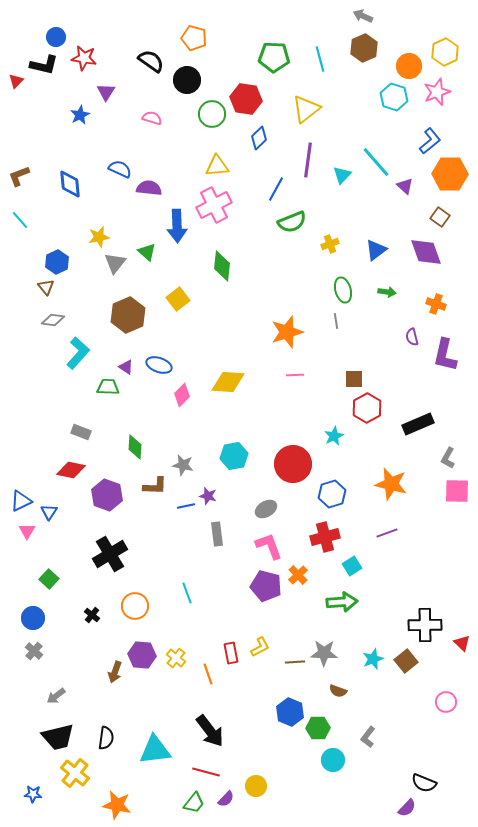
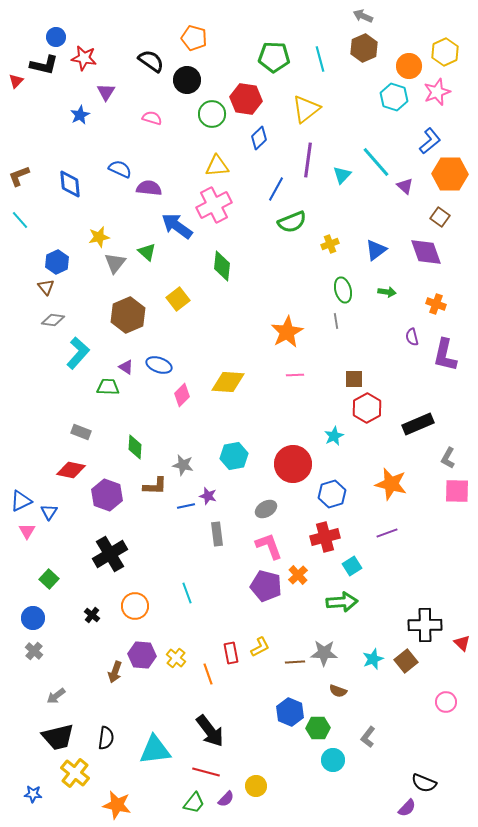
blue arrow at (177, 226): rotated 128 degrees clockwise
orange star at (287, 332): rotated 12 degrees counterclockwise
